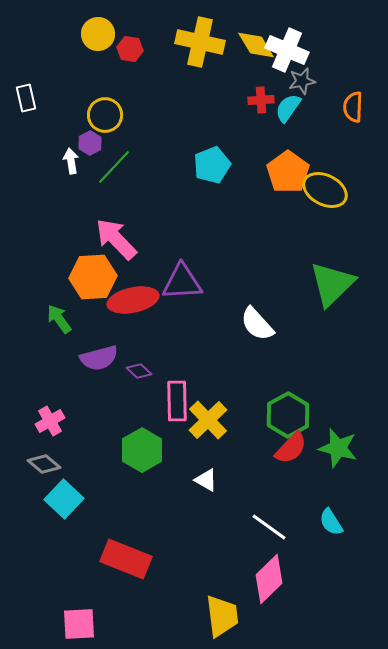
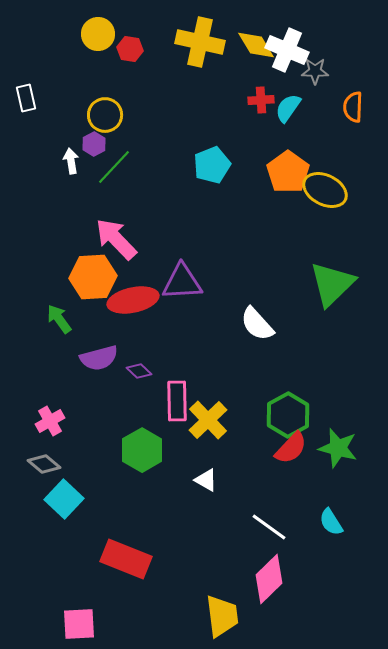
gray star at (302, 81): moved 13 px right, 10 px up; rotated 12 degrees clockwise
purple hexagon at (90, 143): moved 4 px right, 1 px down
